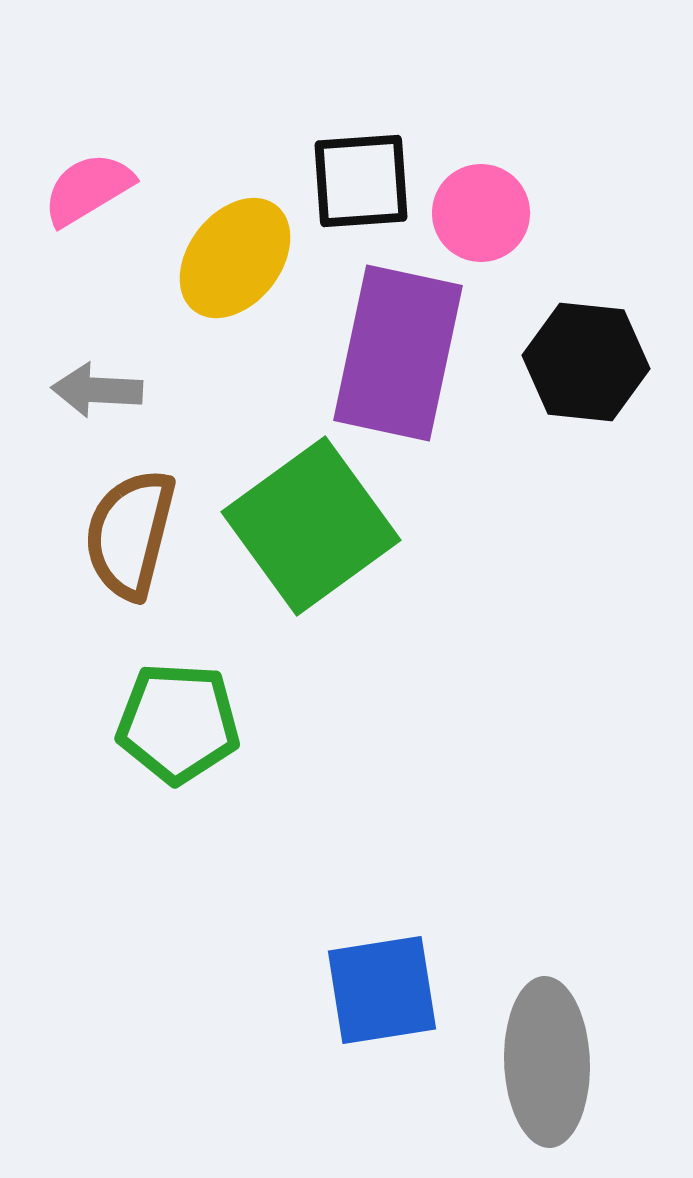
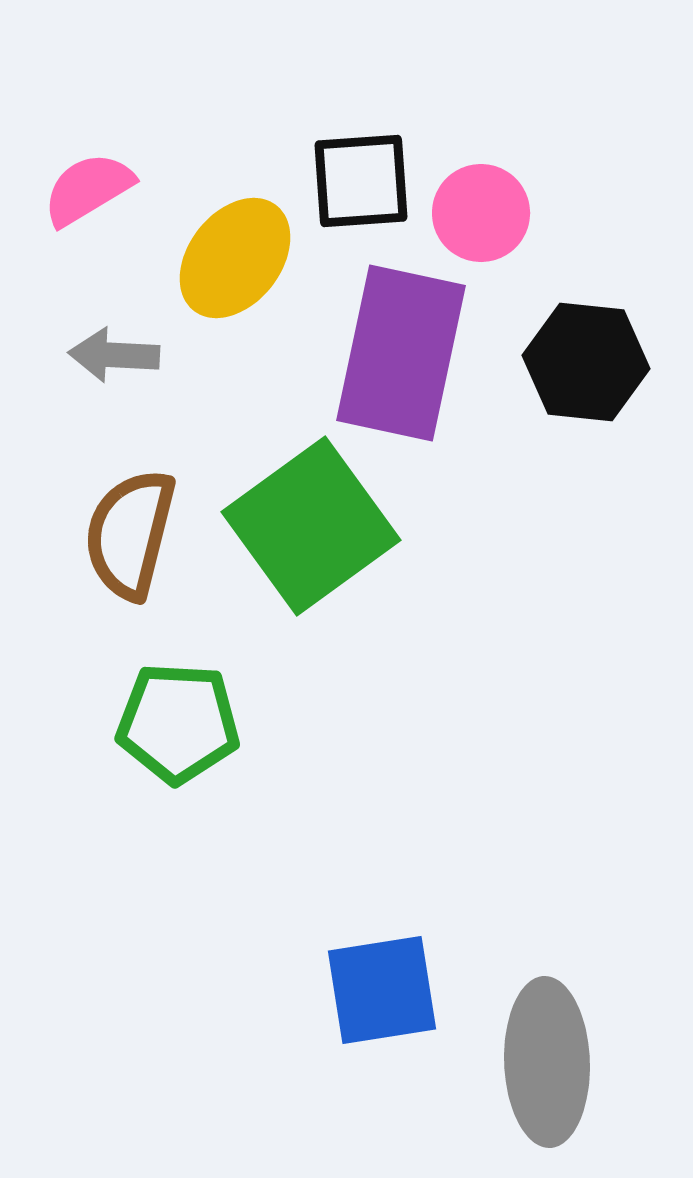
purple rectangle: moved 3 px right
gray arrow: moved 17 px right, 35 px up
